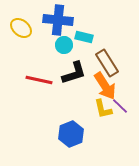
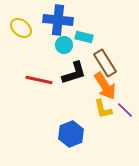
brown rectangle: moved 2 px left
purple line: moved 5 px right, 4 px down
